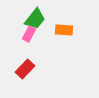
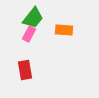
green trapezoid: moved 2 px left, 1 px up
red rectangle: moved 1 px down; rotated 54 degrees counterclockwise
